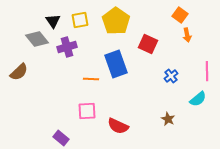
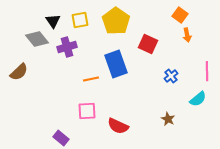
orange line: rotated 14 degrees counterclockwise
